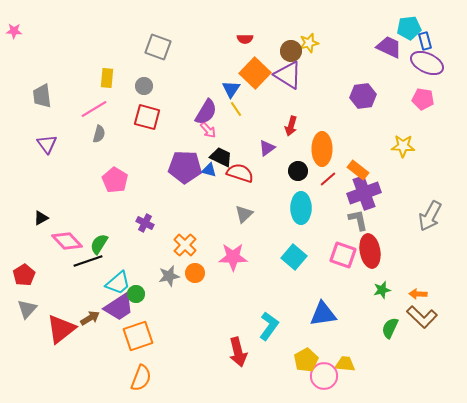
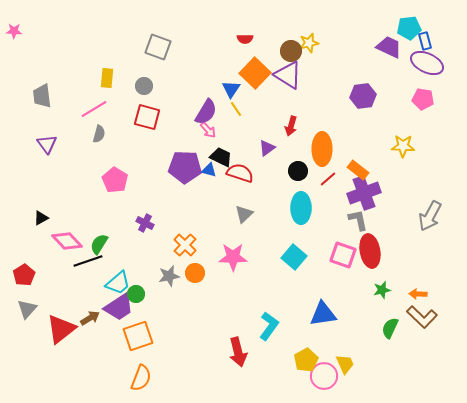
yellow trapezoid at (345, 364): rotated 60 degrees clockwise
